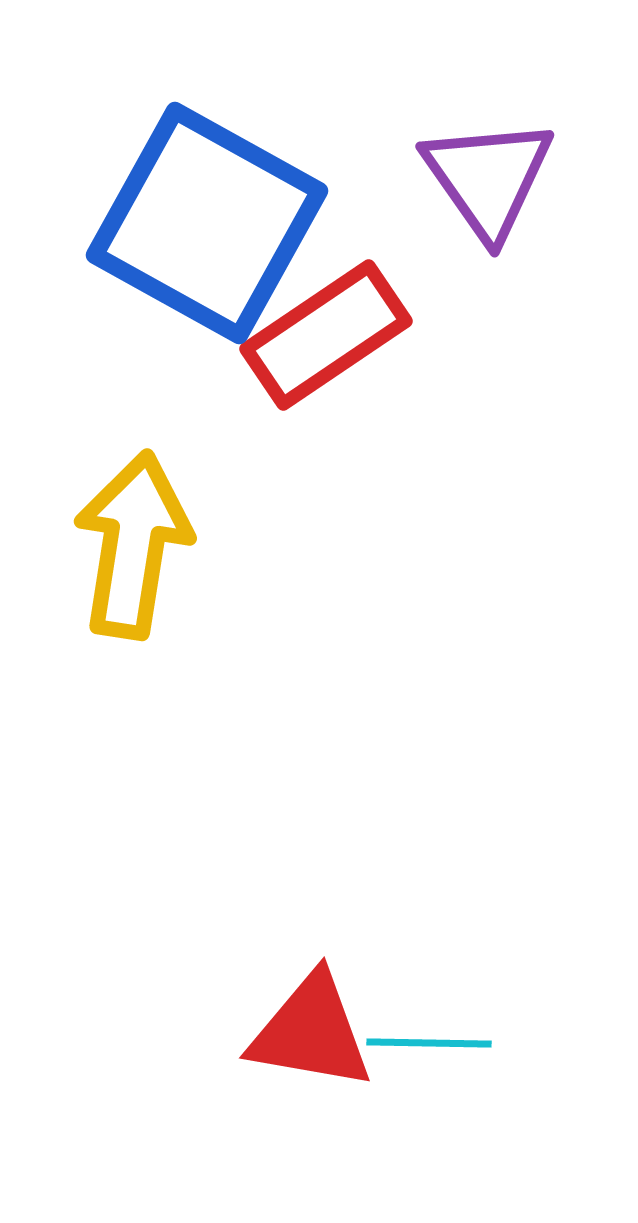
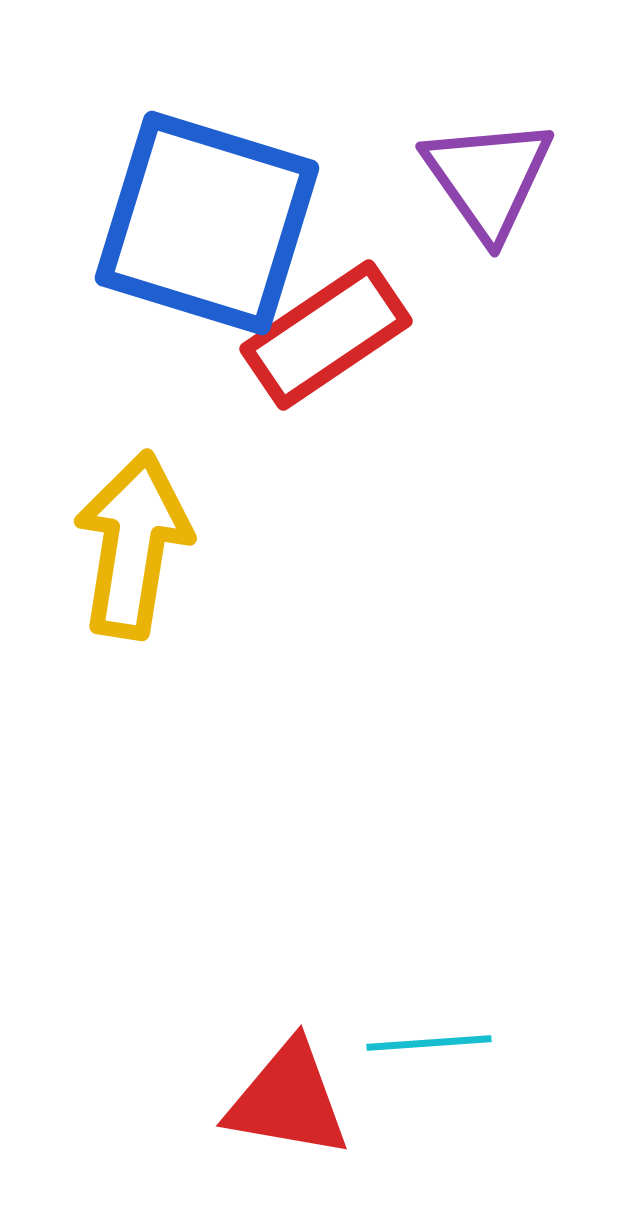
blue square: rotated 12 degrees counterclockwise
red triangle: moved 23 px left, 68 px down
cyan line: rotated 5 degrees counterclockwise
